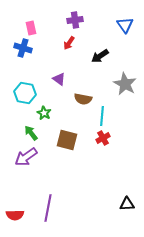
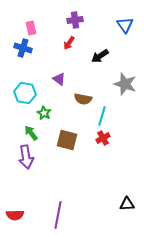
gray star: rotated 10 degrees counterclockwise
cyan line: rotated 12 degrees clockwise
purple arrow: rotated 65 degrees counterclockwise
purple line: moved 10 px right, 7 px down
